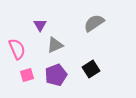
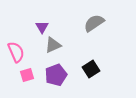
purple triangle: moved 2 px right, 2 px down
gray triangle: moved 2 px left
pink semicircle: moved 1 px left, 3 px down
